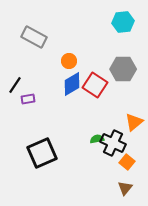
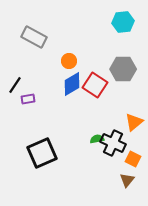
orange square: moved 6 px right, 3 px up; rotated 14 degrees counterclockwise
brown triangle: moved 2 px right, 8 px up
